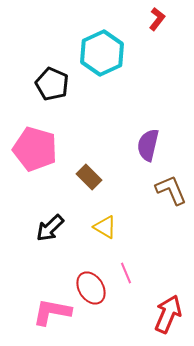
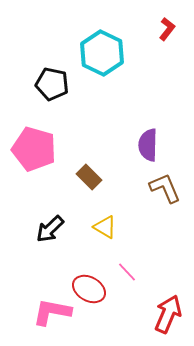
red L-shape: moved 10 px right, 10 px down
cyan hexagon: rotated 9 degrees counterclockwise
black pentagon: rotated 12 degrees counterclockwise
purple semicircle: rotated 12 degrees counterclockwise
pink pentagon: moved 1 px left
brown L-shape: moved 6 px left, 2 px up
black arrow: moved 1 px down
pink line: moved 1 px right, 1 px up; rotated 20 degrees counterclockwise
red ellipse: moved 2 px left, 1 px down; rotated 28 degrees counterclockwise
